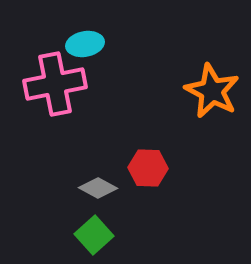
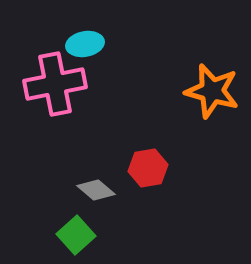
orange star: rotated 12 degrees counterclockwise
red hexagon: rotated 12 degrees counterclockwise
gray diamond: moved 2 px left, 2 px down; rotated 12 degrees clockwise
green square: moved 18 px left
